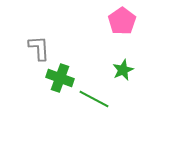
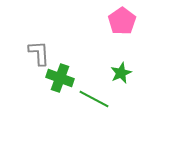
gray L-shape: moved 5 px down
green star: moved 2 px left, 3 px down
